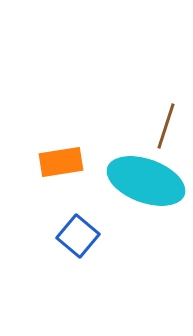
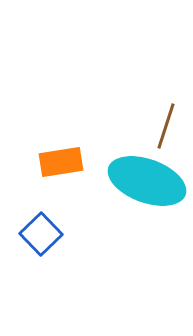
cyan ellipse: moved 1 px right
blue square: moved 37 px left, 2 px up; rotated 6 degrees clockwise
